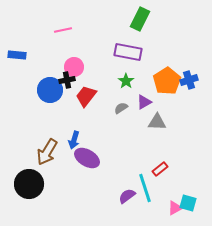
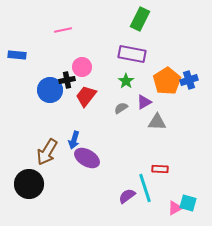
purple rectangle: moved 4 px right, 2 px down
pink circle: moved 8 px right
red rectangle: rotated 42 degrees clockwise
